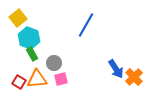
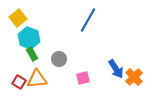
blue line: moved 2 px right, 5 px up
gray circle: moved 5 px right, 4 px up
pink square: moved 22 px right, 1 px up
